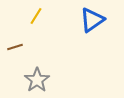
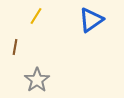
blue triangle: moved 1 px left
brown line: rotated 63 degrees counterclockwise
